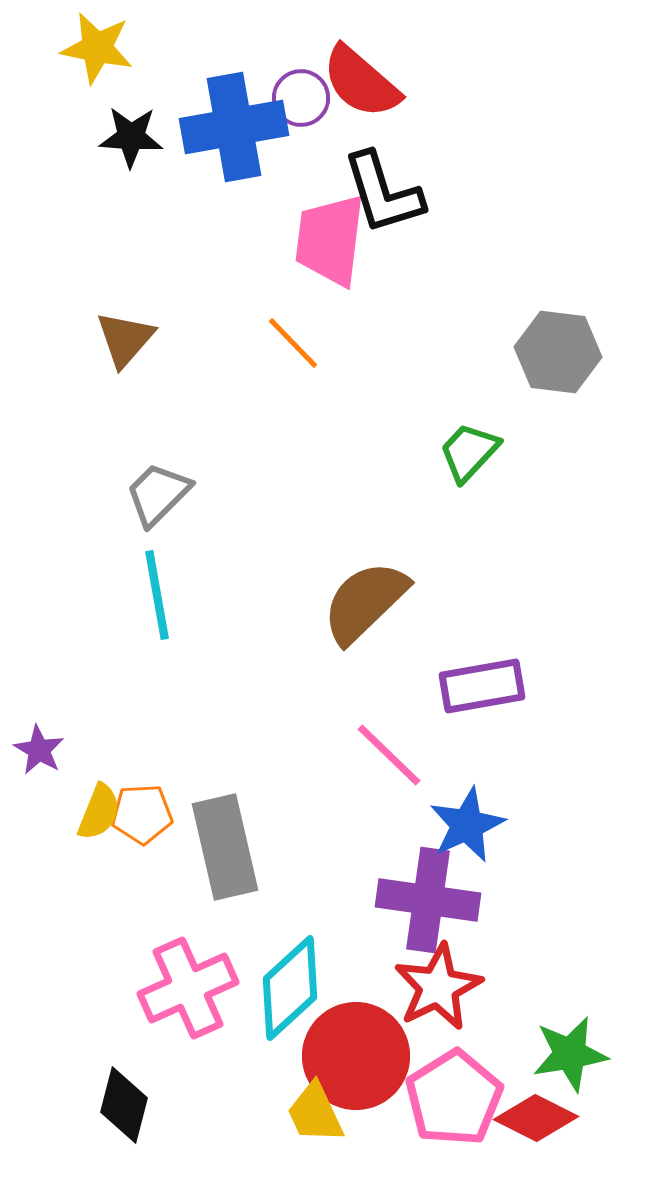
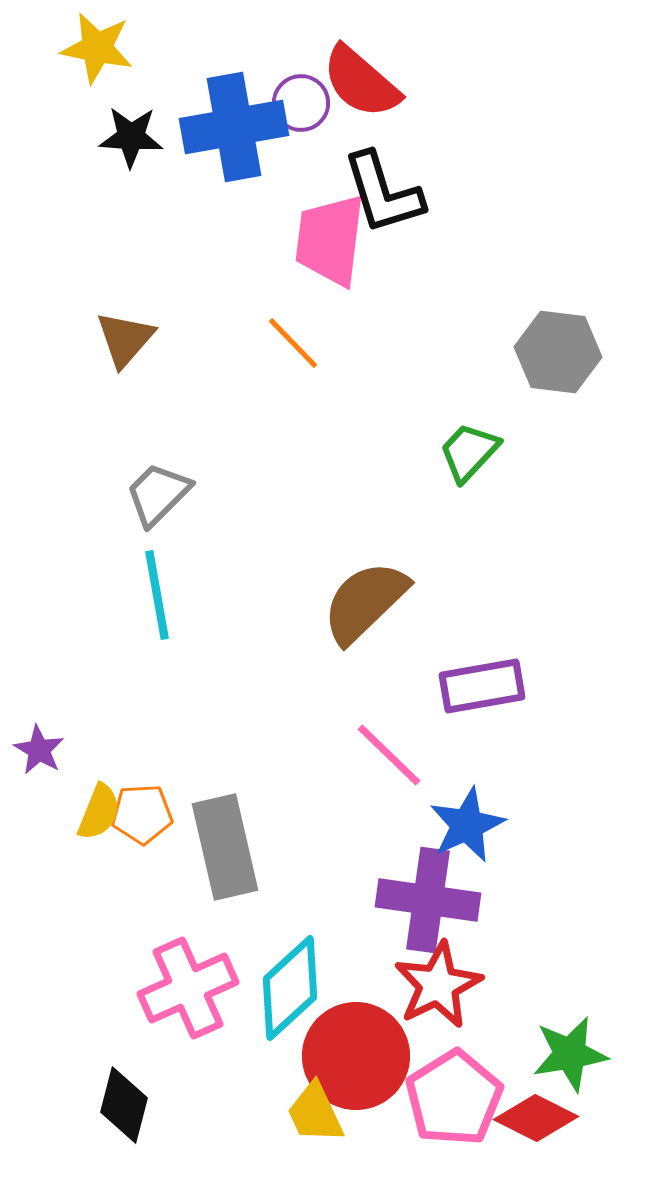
purple circle: moved 5 px down
red star: moved 2 px up
